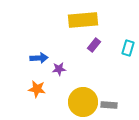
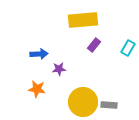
cyan rectangle: rotated 14 degrees clockwise
blue arrow: moved 4 px up
